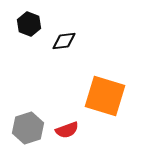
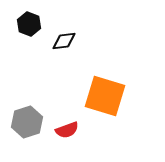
gray hexagon: moved 1 px left, 6 px up
